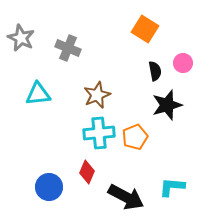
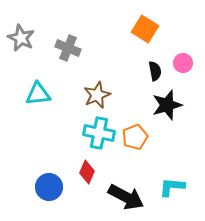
cyan cross: rotated 16 degrees clockwise
